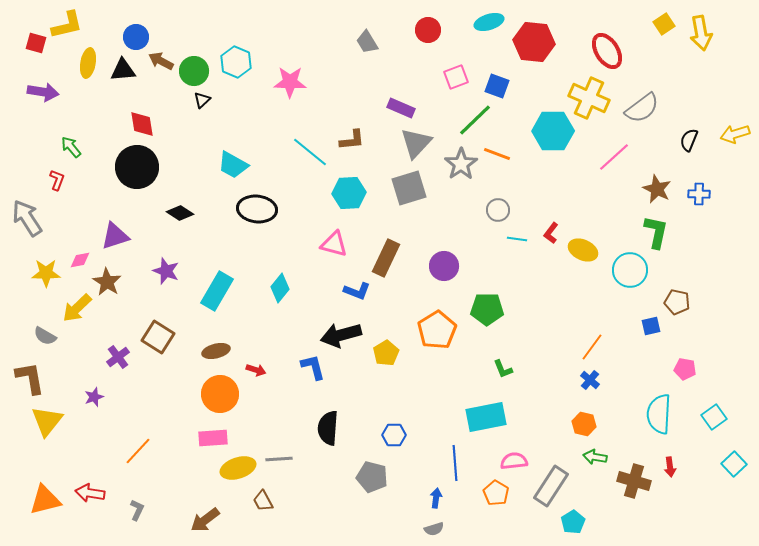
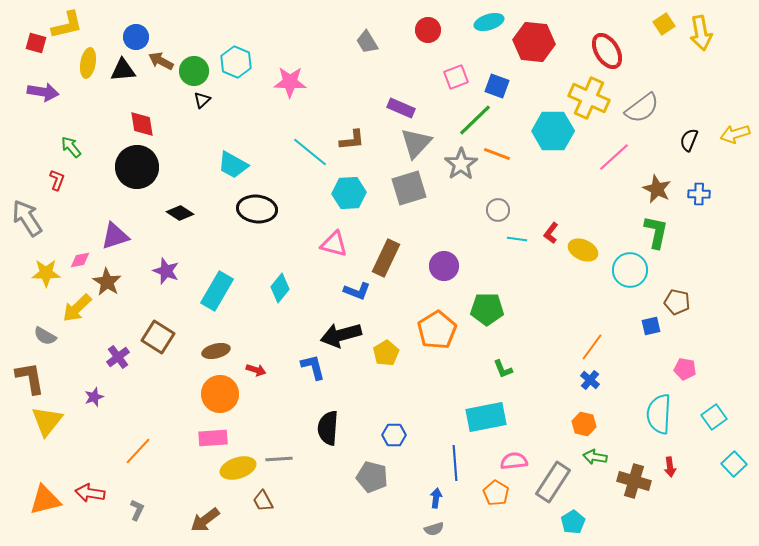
gray rectangle at (551, 486): moved 2 px right, 4 px up
